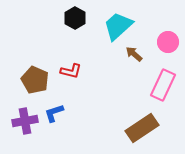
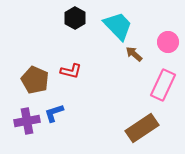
cyan trapezoid: rotated 88 degrees clockwise
purple cross: moved 2 px right
